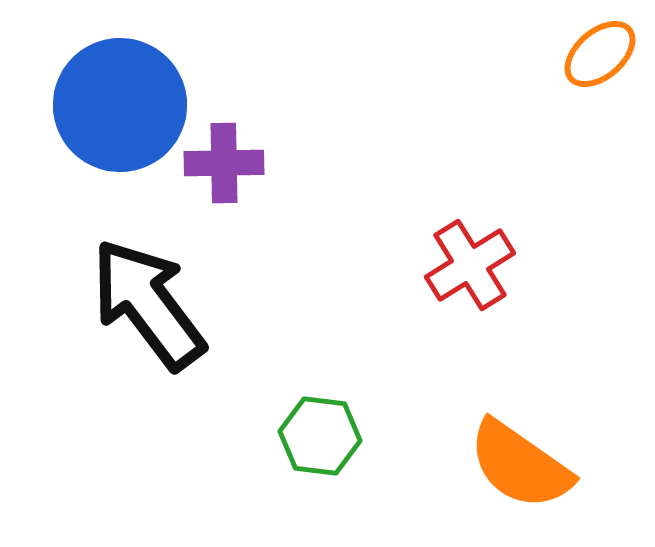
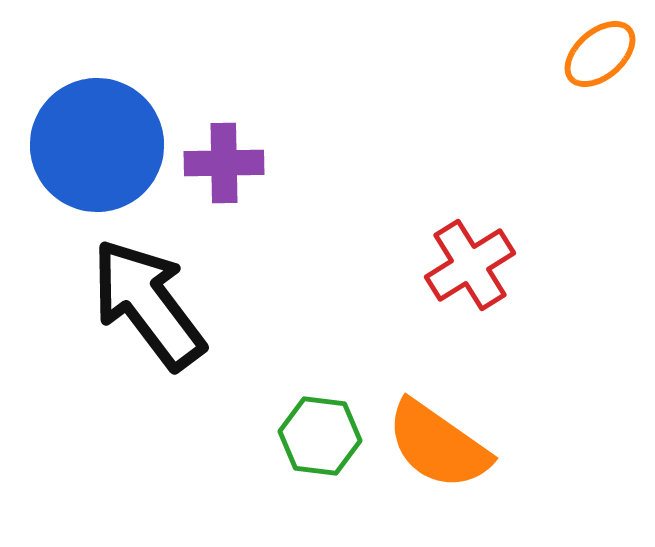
blue circle: moved 23 px left, 40 px down
orange semicircle: moved 82 px left, 20 px up
